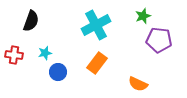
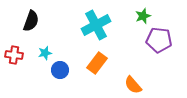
blue circle: moved 2 px right, 2 px up
orange semicircle: moved 5 px left, 1 px down; rotated 24 degrees clockwise
